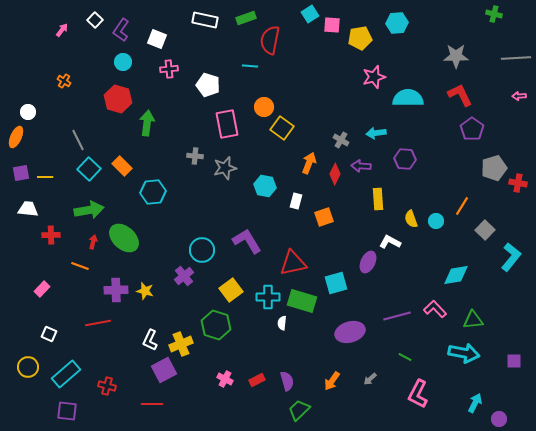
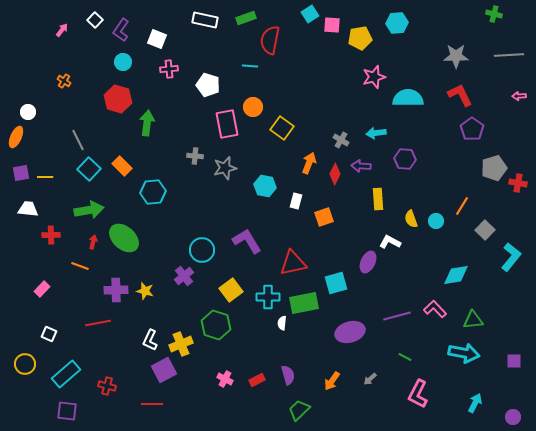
gray line at (516, 58): moved 7 px left, 3 px up
orange circle at (264, 107): moved 11 px left
green rectangle at (302, 301): moved 2 px right, 2 px down; rotated 28 degrees counterclockwise
yellow circle at (28, 367): moved 3 px left, 3 px up
purple semicircle at (287, 381): moved 1 px right, 6 px up
purple circle at (499, 419): moved 14 px right, 2 px up
